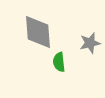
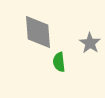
gray star: rotated 25 degrees counterclockwise
